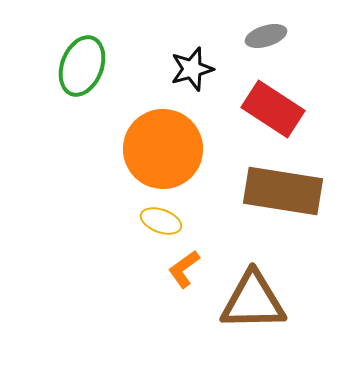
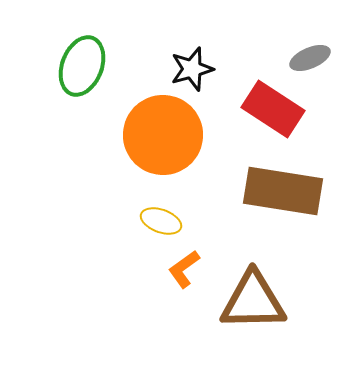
gray ellipse: moved 44 px right, 22 px down; rotated 6 degrees counterclockwise
orange circle: moved 14 px up
